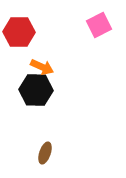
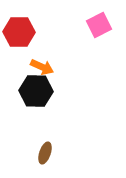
black hexagon: moved 1 px down
